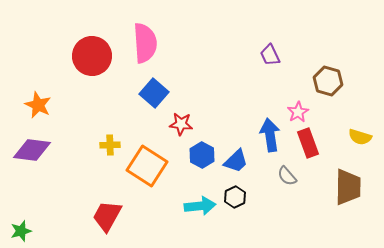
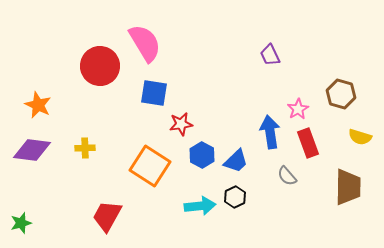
pink semicircle: rotated 27 degrees counterclockwise
red circle: moved 8 px right, 10 px down
brown hexagon: moved 13 px right, 13 px down
blue square: rotated 32 degrees counterclockwise
pink star: moved 3 px up
red star: rotated 15 degrees counterclockwise
blue arrow: moved 3 px up
yellow cross: moved 25 px left, 3 px down
orange square: moved 3 px right
green star: moved 8 px up
